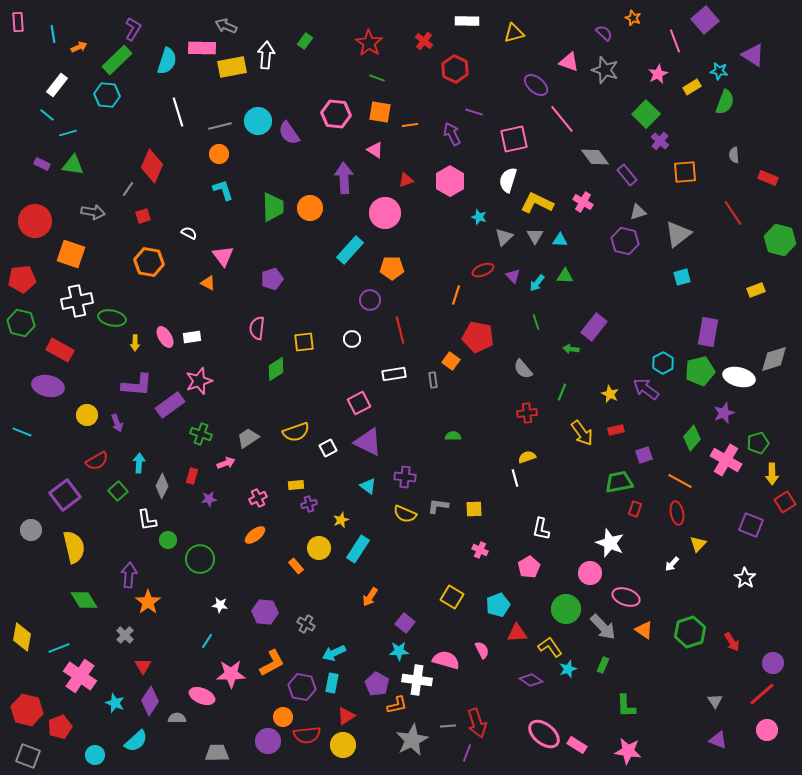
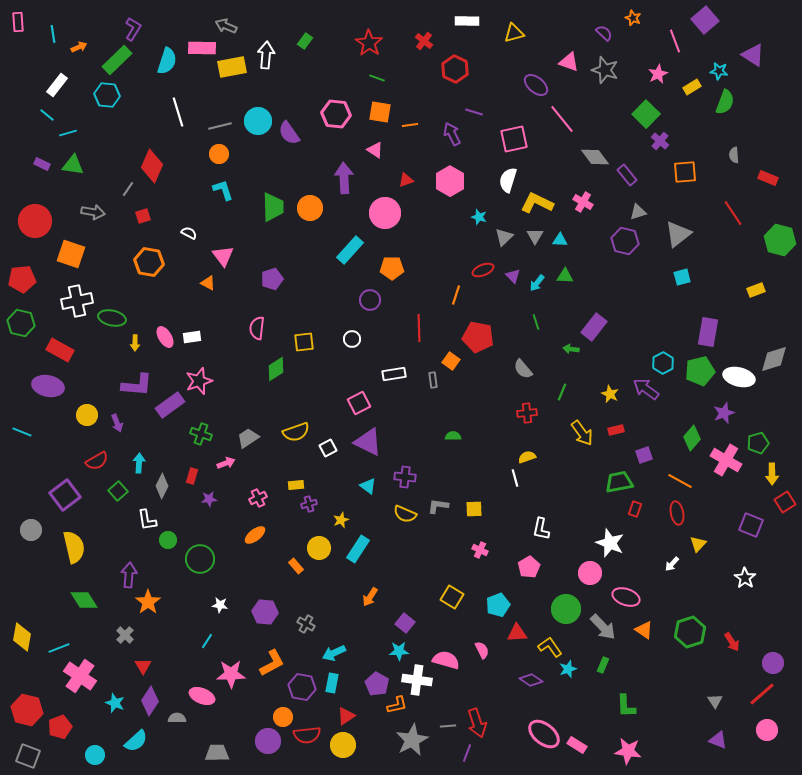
red line at (400, 330): moved 19 px right, 2 px up; rotated 12 degrees clockwise
